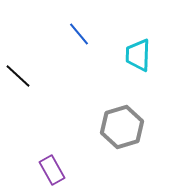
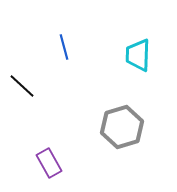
blue line: moved 15 px left, 13 px down; rotated 25 degrees clockwise
black line: moved 4 px right, 10 px down
purple rectangle: moved 3 px left, 7 px up
